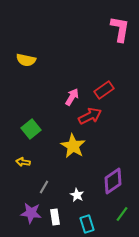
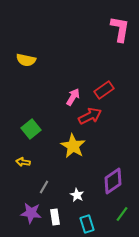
pink arrow: moved 1 px right
